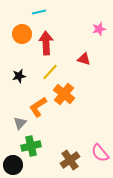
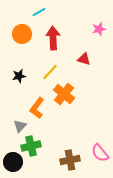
cyan line: rotated 16 degrees counterclockwise
red arrow: moved 7 px right, 5 px up
orange L-shape: moved 1 px left, 1 px down; rotated 20 degrees counterclockwise
gray triangle: moved 3 px down
brown cross: rotated 24 degrees clockwise
black circle: moved 3 px up
